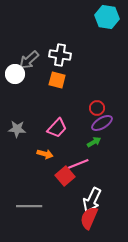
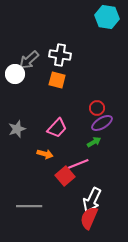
gray star: rotated 24 degrees counterclockwise
